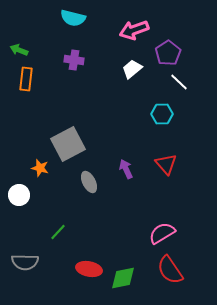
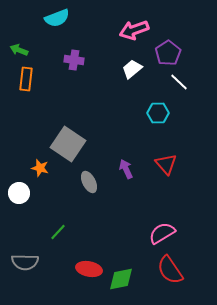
cyan semicircle: moved 16 px left; rotated 35 degrees counterclockwise
cyan hexagon: moved 4 px left, 1 px up
gray square: rotated 28 degrees counterclockwise
white circle: moved 2 px up
green diamond: moved 2 px left, 1 px down
